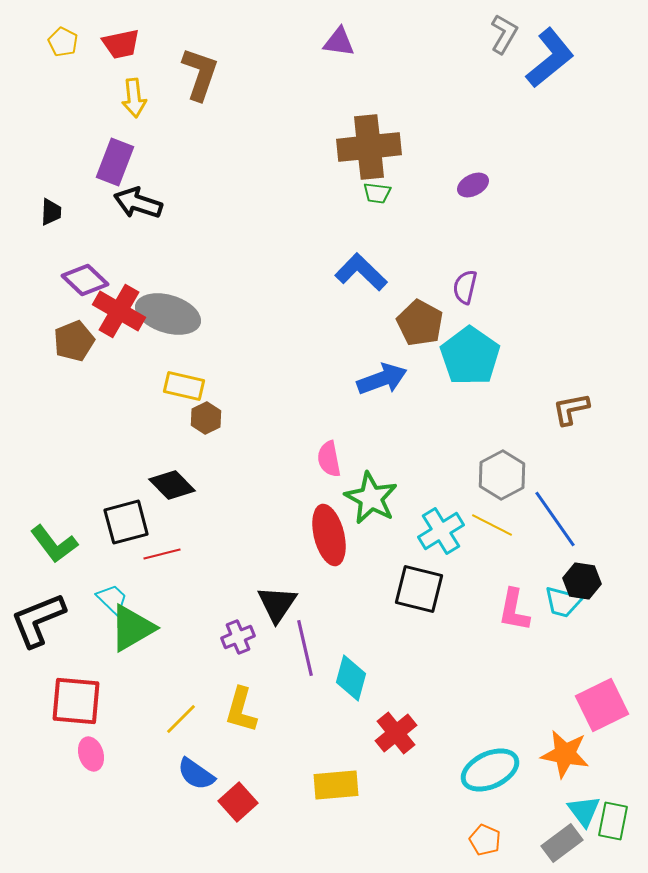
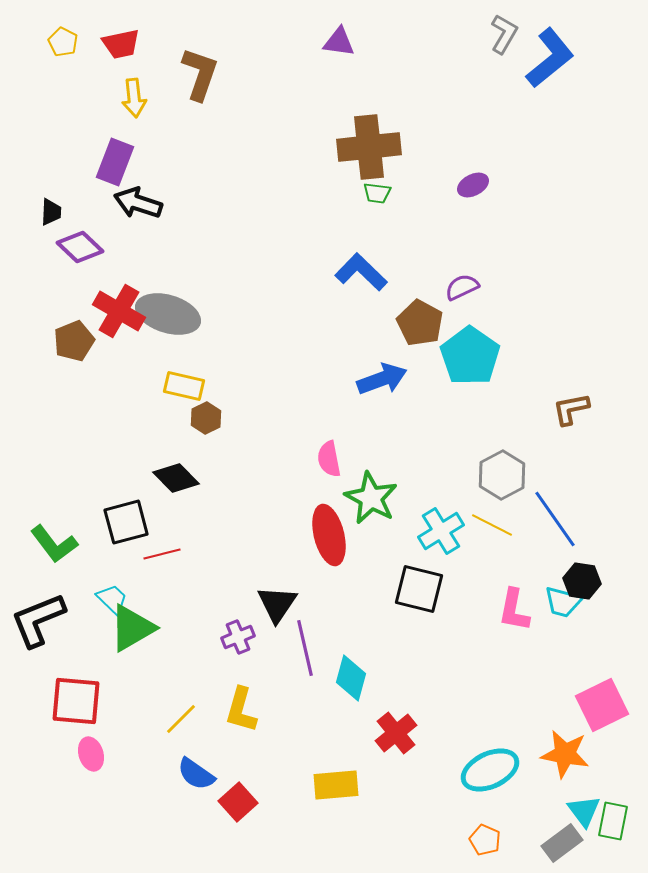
purple diamond at (85, 280): moved 5 px left, 33 px up
purple semicircle at (465, 287): moved 3 px left; rotated 52 degrees clockwise
black diamond at (172, 485): moved 4 px right, 7 px up
